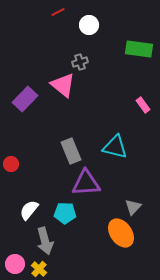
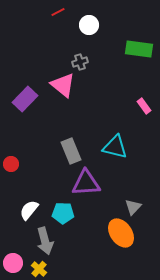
pink rectangle: moved 1 px right, 1 px down
cyan pentagon: moved 2 px left
pink circle: moved 2 px left, 1 px up
